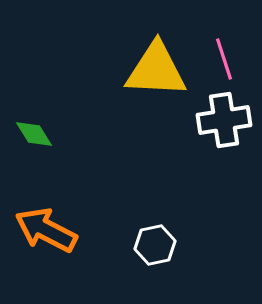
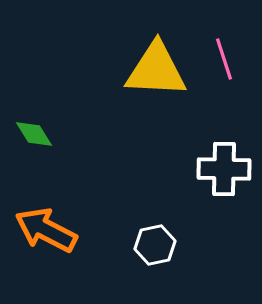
white cross: moved 49 px down; rotated 10 degrees clockwise
